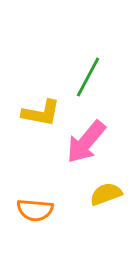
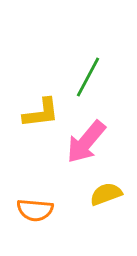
yellow L-shape: rotated 18 degrees counterclockwise
